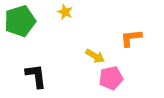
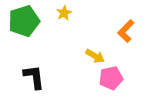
yellow star: moved 1 px left, 1 px down; rotated 21 degrees clockwise
green pentagon: moved 4 px right
orange L-shape: moved 5 px left, 7 px up; rotated 40 degrees counterclockwise
black L-shape: moved 2 px left, 1 px down
